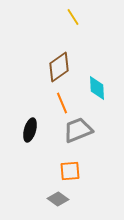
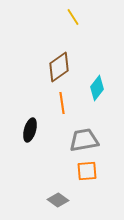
cyan diamond: rotated 40 degrees clockwise
orange line: rotated 15 degrees clockwise
gray trapezoid: moved 6 px right, 10 px down; rotated 12 degrees clockwise
orange square: moved 17 px right
gray diamond: moved 1 px down
